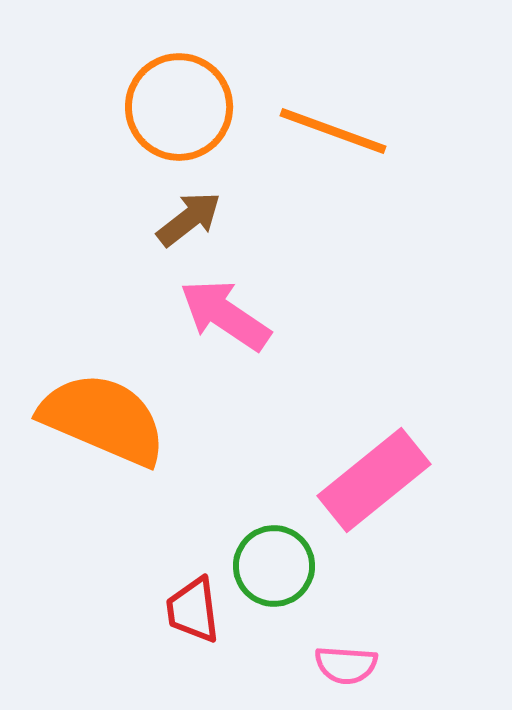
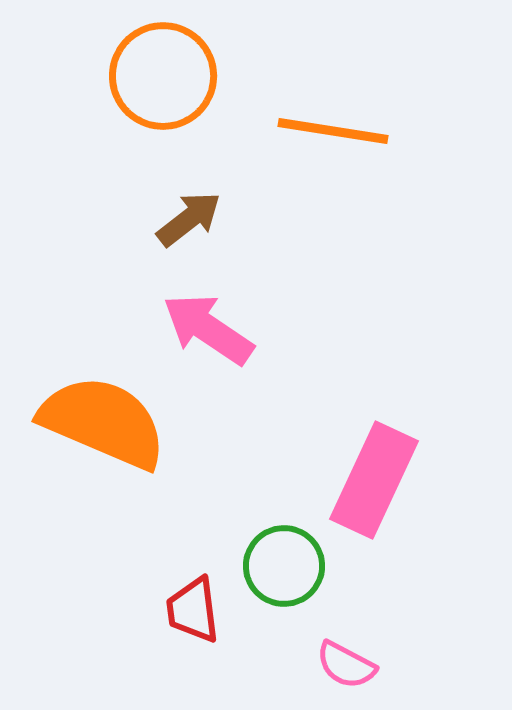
orange circle: moved 16 px left, 31 px up
orange line: rotated 11 degrees counterclockwise
pink arrow: moved 17 px left, 14 px down
orange semicircle: moved 3 px down
pink rectangle: rotated 26 degrees counterclockwise
green circle: moved 10 px right
pink semicircle: rotated 24 degrees clockwise
